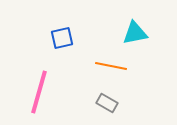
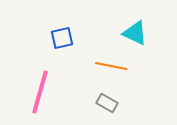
cyan triangle: rotated 36 degrees clockwise
pink line: moved 1 px right
